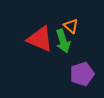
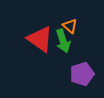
orange triangle: moved 1 px left
red triangle: rotated 12 degrees clockwise
